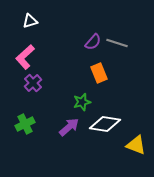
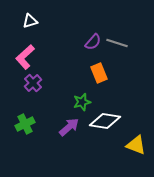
white diamond: moved 3 px up
